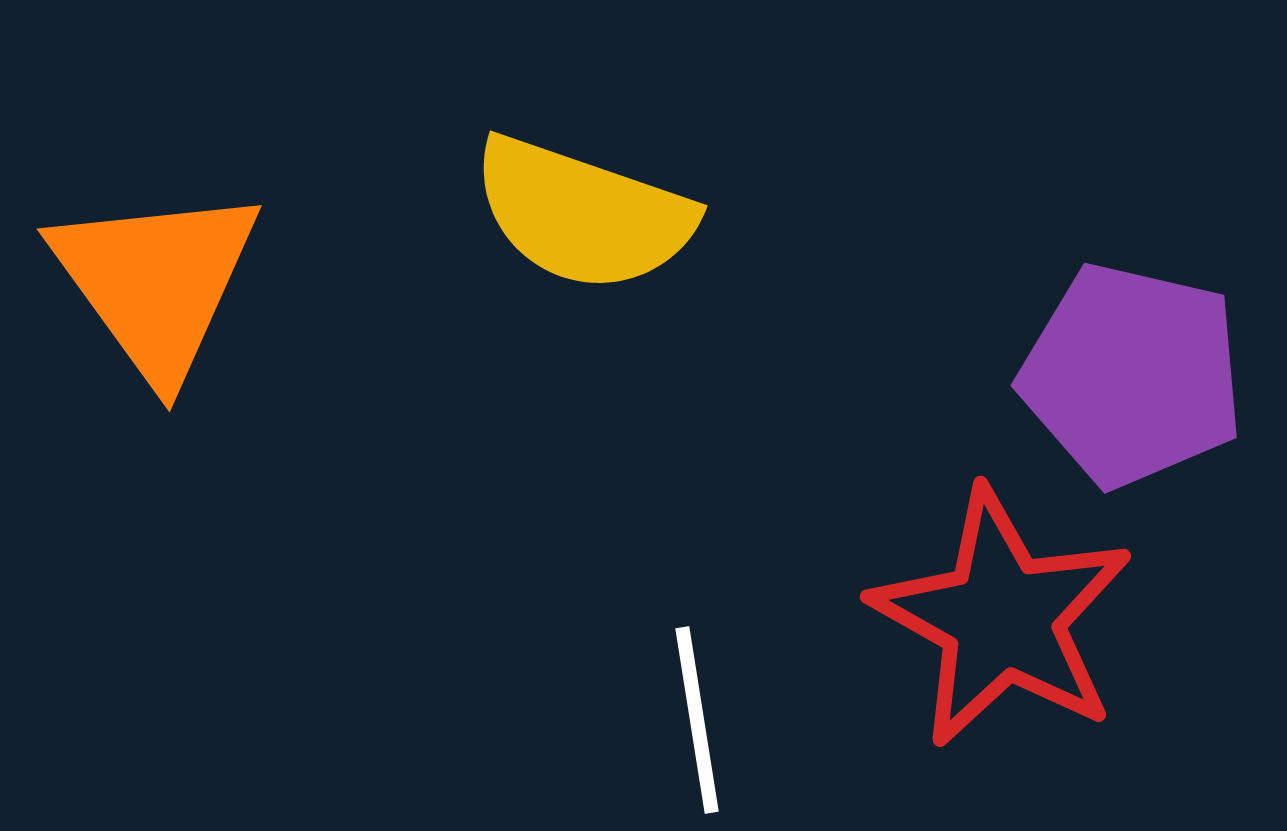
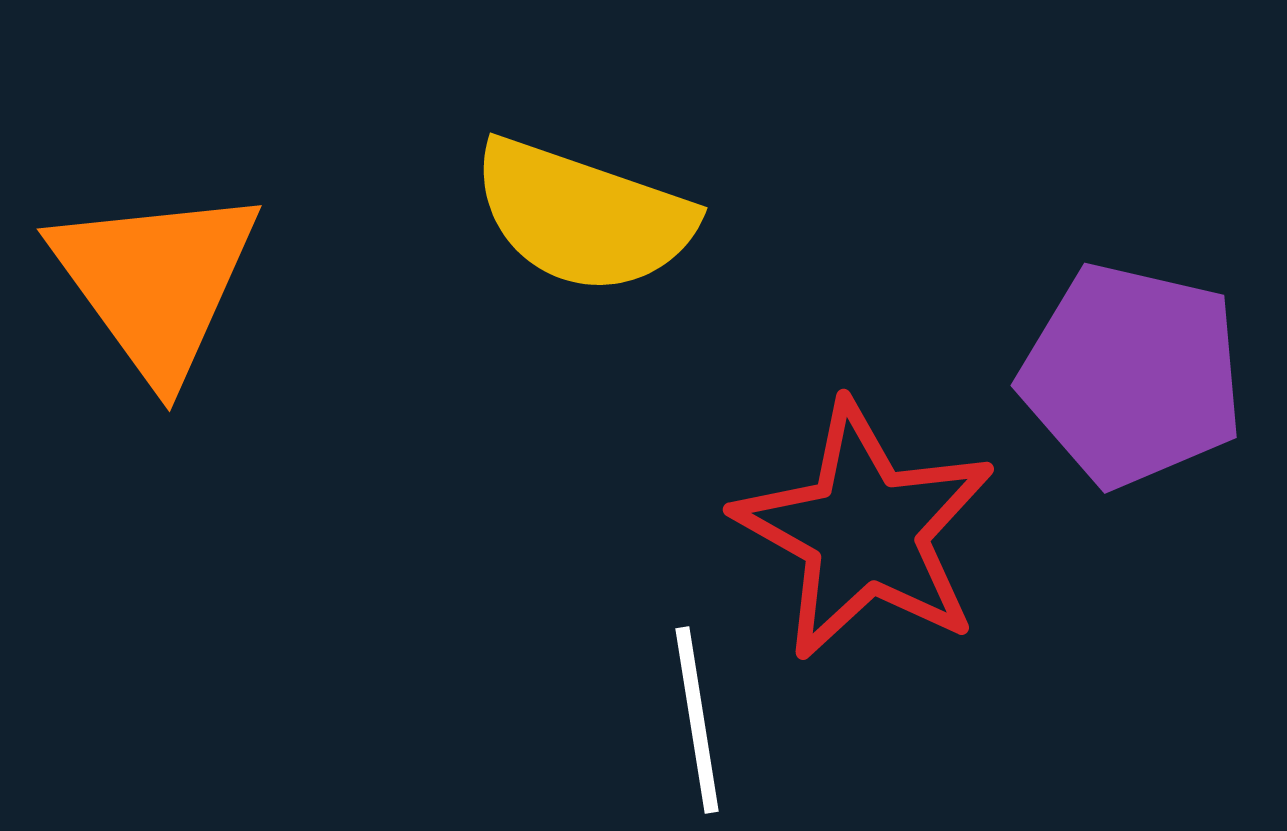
yellow semicircle: moved 2 px down
red star: moved 137 px left, 87 px up
